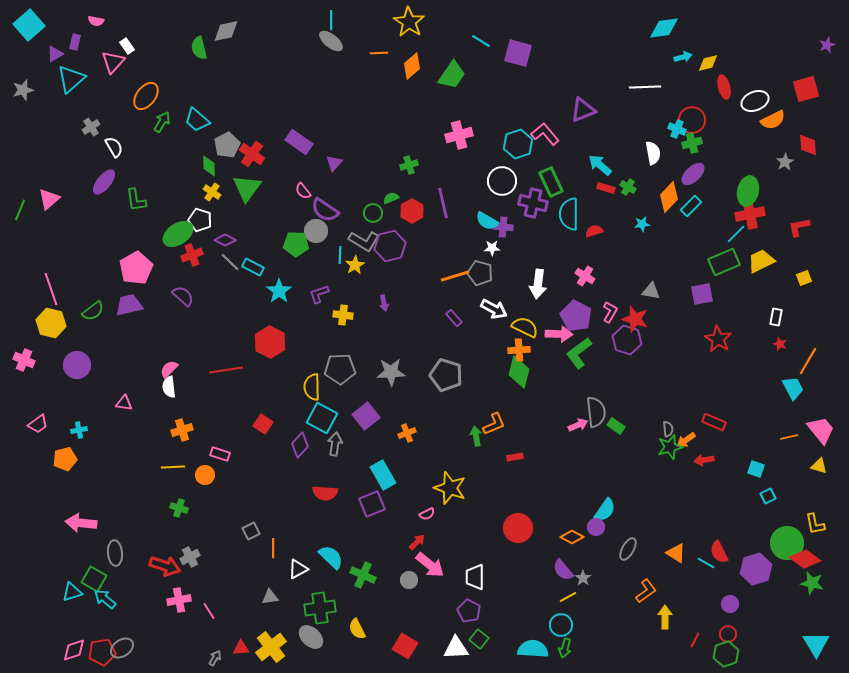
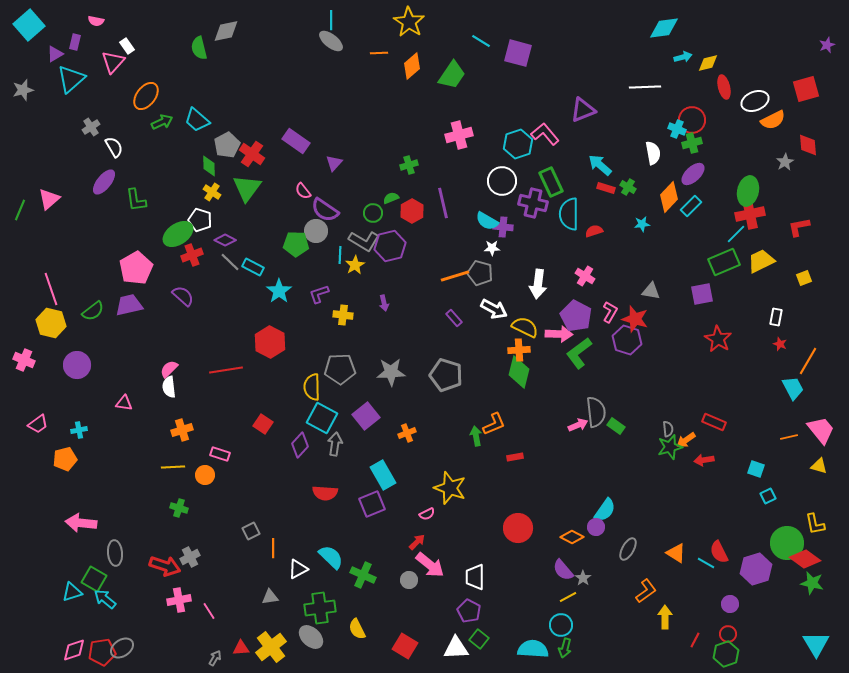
green arrow at (162, 122): rotated 35 degrees clockwise
purple rectangle at (299, 142): moved 3 px left, 1 px up
